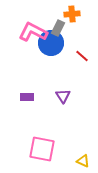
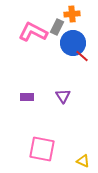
gray rectangle: moved 1 px left, 1 px up
blue circle: moved 22 px right
